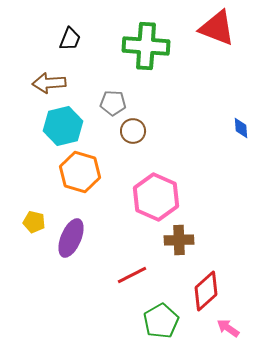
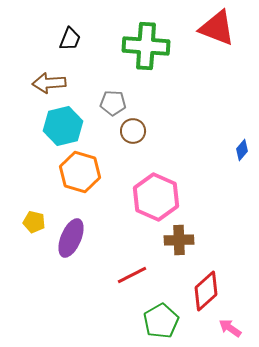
blue diamond: moved 1 px right, 22 px down; rotated 45 degrees clockwise
pink arrow: moved 2 px right
